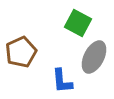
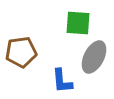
green square: rotated 24 degrees counterclockwise
brown pentagon: rotated 16 degrees clockwise
